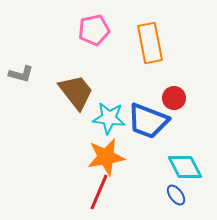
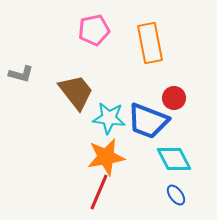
cyan diamond: moved 11 px left, 8 px up
